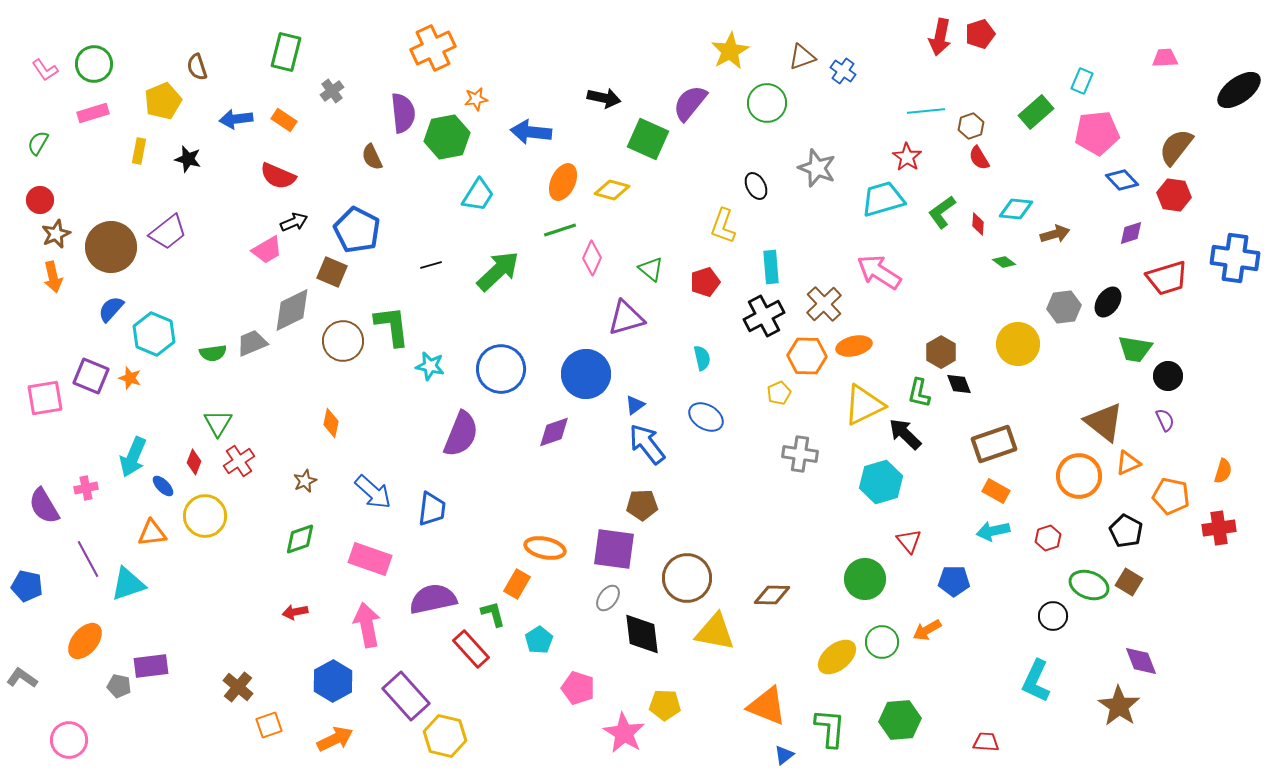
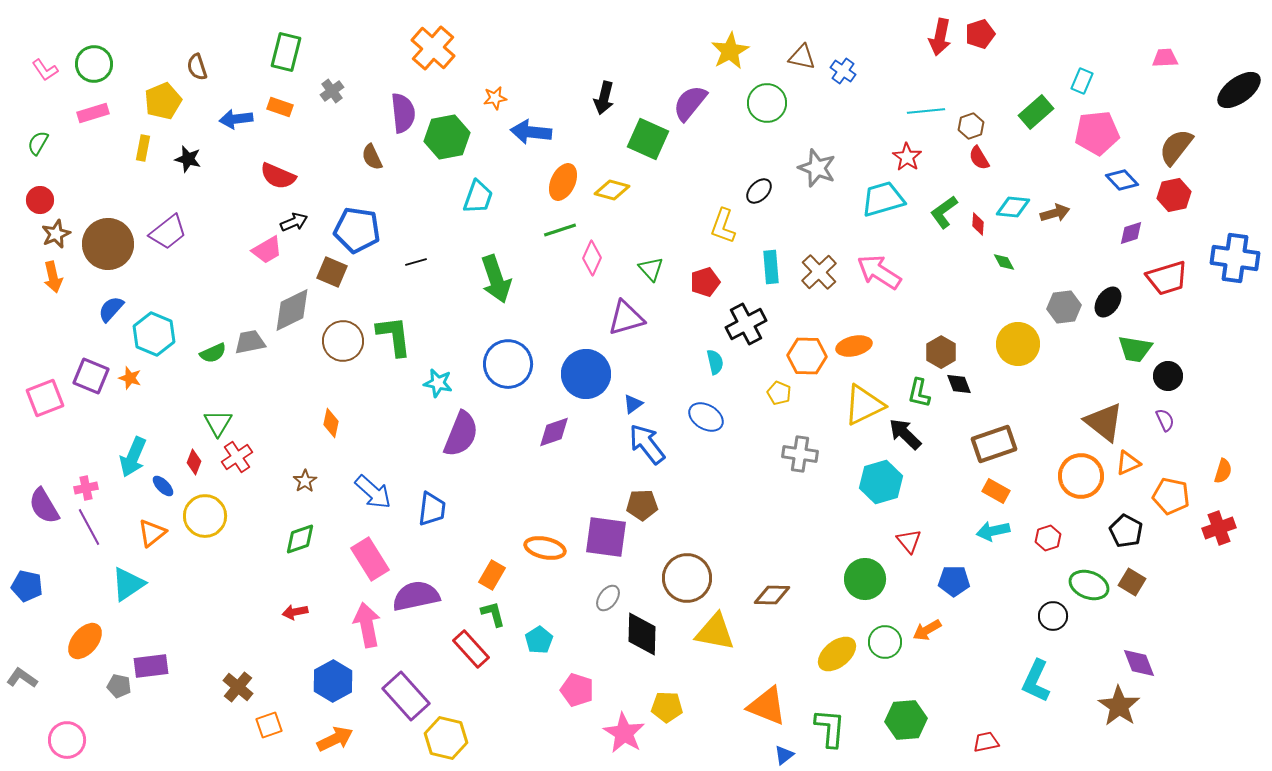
orange cross at (433, 48): rotated 24 degrees counterclockwise
brown triangle at (802, 57): rotated 32 degrees clockwise
black arrow at (604, 98): rotated 92 degrees clockwise
orange star at (476, 99): moved 19 px right, 1 px up
orange rectangle at (284, 120): moved 4 px left, 13 px up; rotated 15 degrees counterclockwise
yellow rectangle at (139, 151): moved 4 px right, 3 px up
black ellipse at (756, 186): moved 3 px right, 5 px down; rotated 72 degrees clockwise
cyan trapezoid at (478, 195): moved 2 px down; rotated 12 degrees counterclockwise
red hexagon at (1174, 195): rotated 20 degrees counterclockwise
cyan diamond at (1016, 209): moved 3 px left, 2 px up
green L-shape at (942, 212): moved 2 px right
blue pentagon at (357, 230): rotated 18 degrees counterclockwise
brown arrow at (1055, 234): moved 21 px up
brown circle at (111, 247): moved 3 px left, 3 px up
green diamond at (1004, 262): rotated 25 degrees clockwise
black line at (431, 265): moved 15 px left, 3 px up
green triangle at (651, 269): rotated 8 degrees clockwise
green arrow at (498, 271): moved 2 px left, 8 px down; rotated 114 degrees clockwise
brown cross at (824, 304): moved 5 px left, 32 px up
black cross at (764, 316): moved 18 px left, 8 px down
green L-shape at (392, 326): moved 2 px right, 10 px down
gray trapezoid at (252, 343): moved 2 px left, 1 px up; rotated 12 degrees clockwise
green semicircle at (213, 353): rotated 16 degrees counterclockwise
cyan semicircle at (702, 358): moved 13 px right, 4 px down
cyan star at (430, 366): moved 8 px right, 17 px down
blue circle at (501, 369): moved 7 px right, 5 px up
yellow pentagon at (779, 393): rotated 25 degrees counterclockwise
pink square at (45, 398): rotated 12 degrees counterclockwise
blue triangle at (635, 405): moved 2 px left, 1 px up
red cross at (239, 461): moved 2 px left, 4 px up
orange circle at (1079, 476): moved 2 px right
brown star at (305, 481): rotated 10 degrees counterclockwise
red cross at (1219, 528): rotated 12 degrees counterclockwise
orange triangle at (152, 533): rotated 32 degrees counterclockwise
purple square at (614, 549): moved 8 px left, 12 px up
purple line at (88, 559): moved 1 px right, 32 px up
pink rectangle at (370, 559): rotated 39 degrees clockwise
brown square at (1129, 582): moved 3 px right
cyan triangle at (128, 584): rotated 15 degrees counterclockwise
orange rectangle at (517, 584): moved 25 px left, 9 px up
purple semicircle at (433, 599): moved 17 px left, 3 px up
black diamond at (642, 634): rotated 9 degrees clockwise
green circle at (882, 642): moved 3 px right
yellow ellipse at (837, 657): moved 3 px up
purple diamond at (1141, 661): moved 2 px left, 2 px down
pink pentagon at (578, 688): moved 1 px left, 2 px down
yellow pentagon at (665, 705): moved 2 px right, 2 px down
green hexagon at (900, 720): moved 6 px right
yellow hexagon at (445, 736): moved 1 px right, 2 px down
pink circle at (69, 740): moved 2 px left
red trapezoid at (986, 742): rotated 16 degrees counterclockwise
